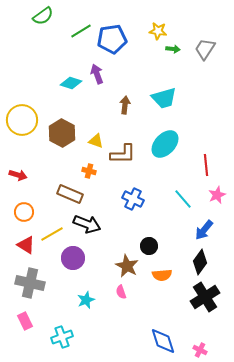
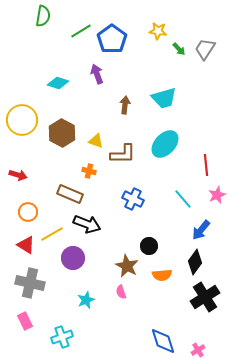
green semicircle: rotated 45 degrees counterclockwise
blue pentagon: rotated 28 degrees counterclockwise
green arrow: moved 6 px right; rotated 40 degrees clockwise
cyan diamond: moved 13 px left
orange circle: moved 4 px right
blue arrow: moved 3 px left
black diamond: moved 5 px left
pink cross: moved 2 px left; rotated 32 degrees clockwise
